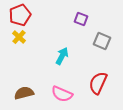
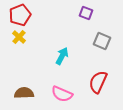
purple square: moved 5 px right, 6 px up
red semicircle: moved 1 px up
brown semicircle: rotated 12 degrees clockwise
